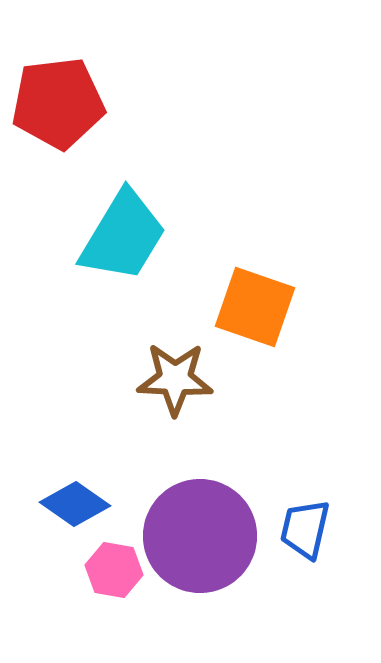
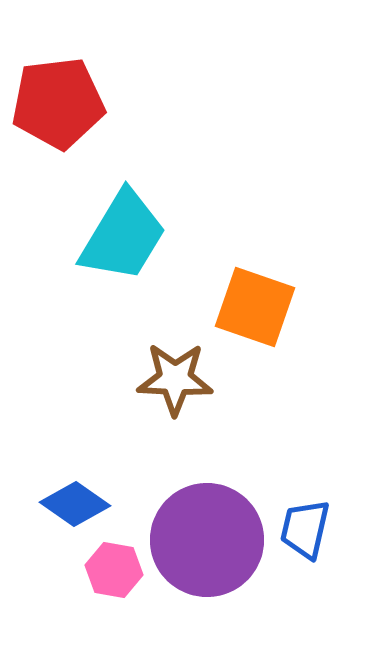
purple circle: moved 7 px right, 4 px down
